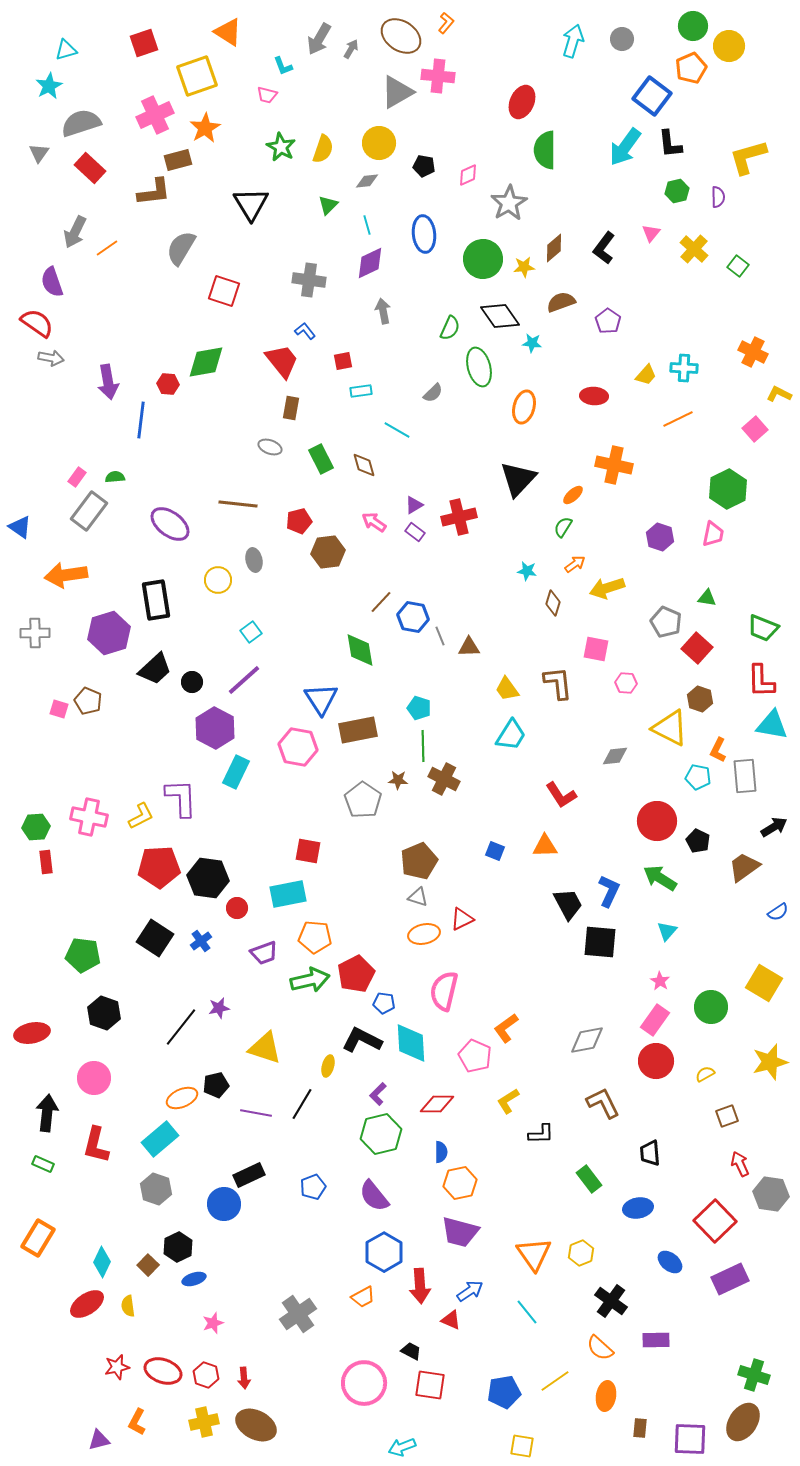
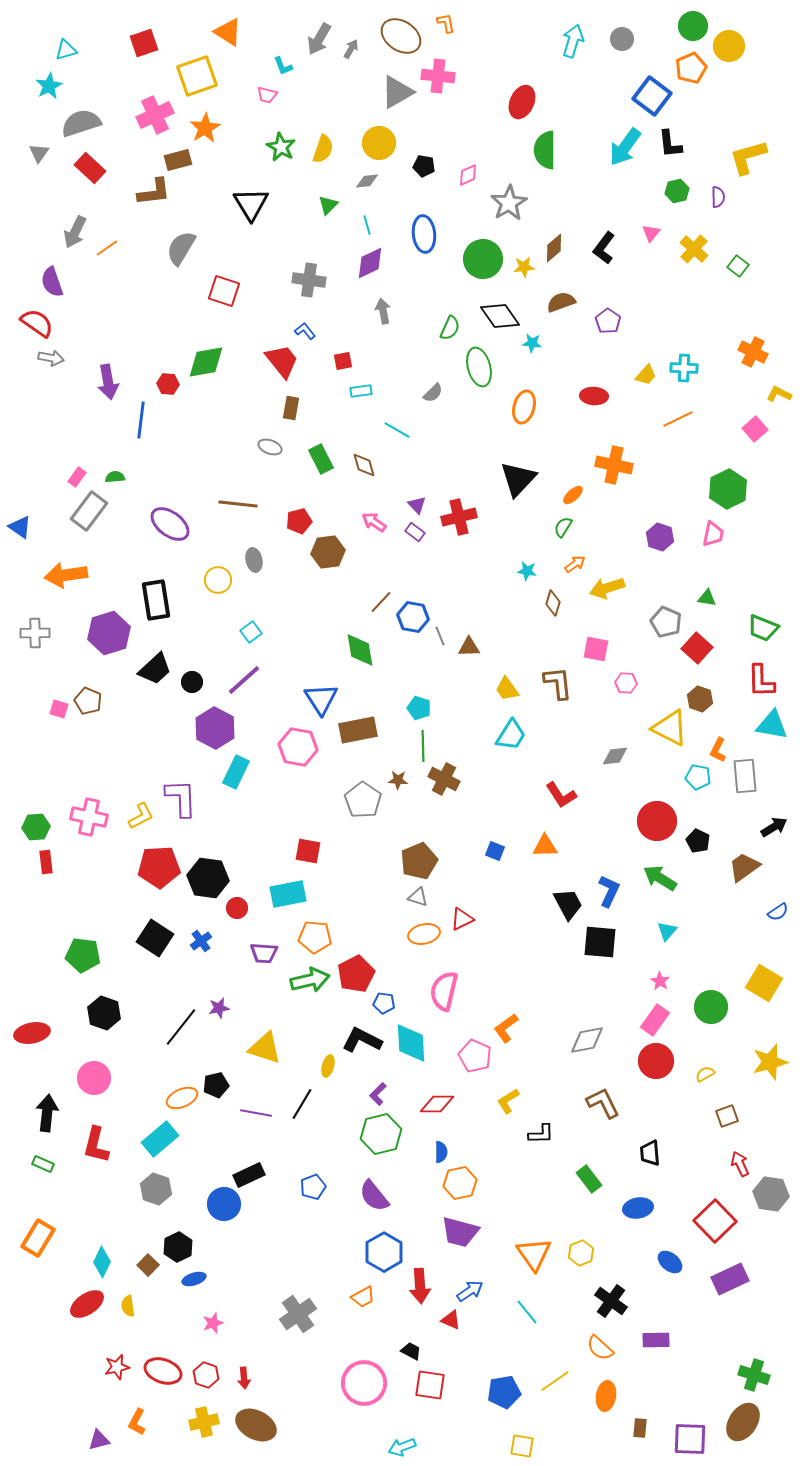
orange L-shape at (446, 23): rotated 50 degrees counterclockwise
purple triangle at (414, 505): moved 3 px right; rotated 42 degrees counterclockwise
purple trapezoid at (264, 953): rotated 24 degrees clockwise
